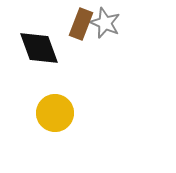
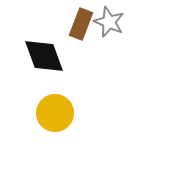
gray star: moved 4 px right, 1 px up
black diamond: moved 5 px right, 8 px down
